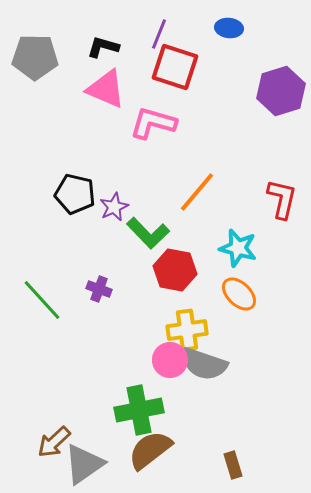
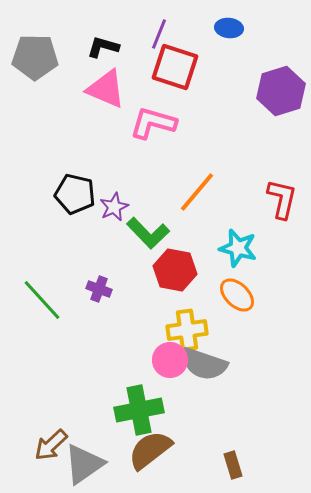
orange ellipse: moved 2 px left, 1 px down
brown arrow: moved 3 px left, 3 px down
